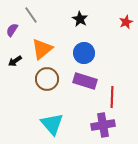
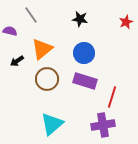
black star: rotated 21 degrees counterclockwise
purple semicircle: moved 2 px left, 1 px down; rotated 72 degrees clockwise
black arrow: moved 2 px right
red line: rotated 15 degrees clockwise
cyan triangle: rotated 30 degrees clockwise
